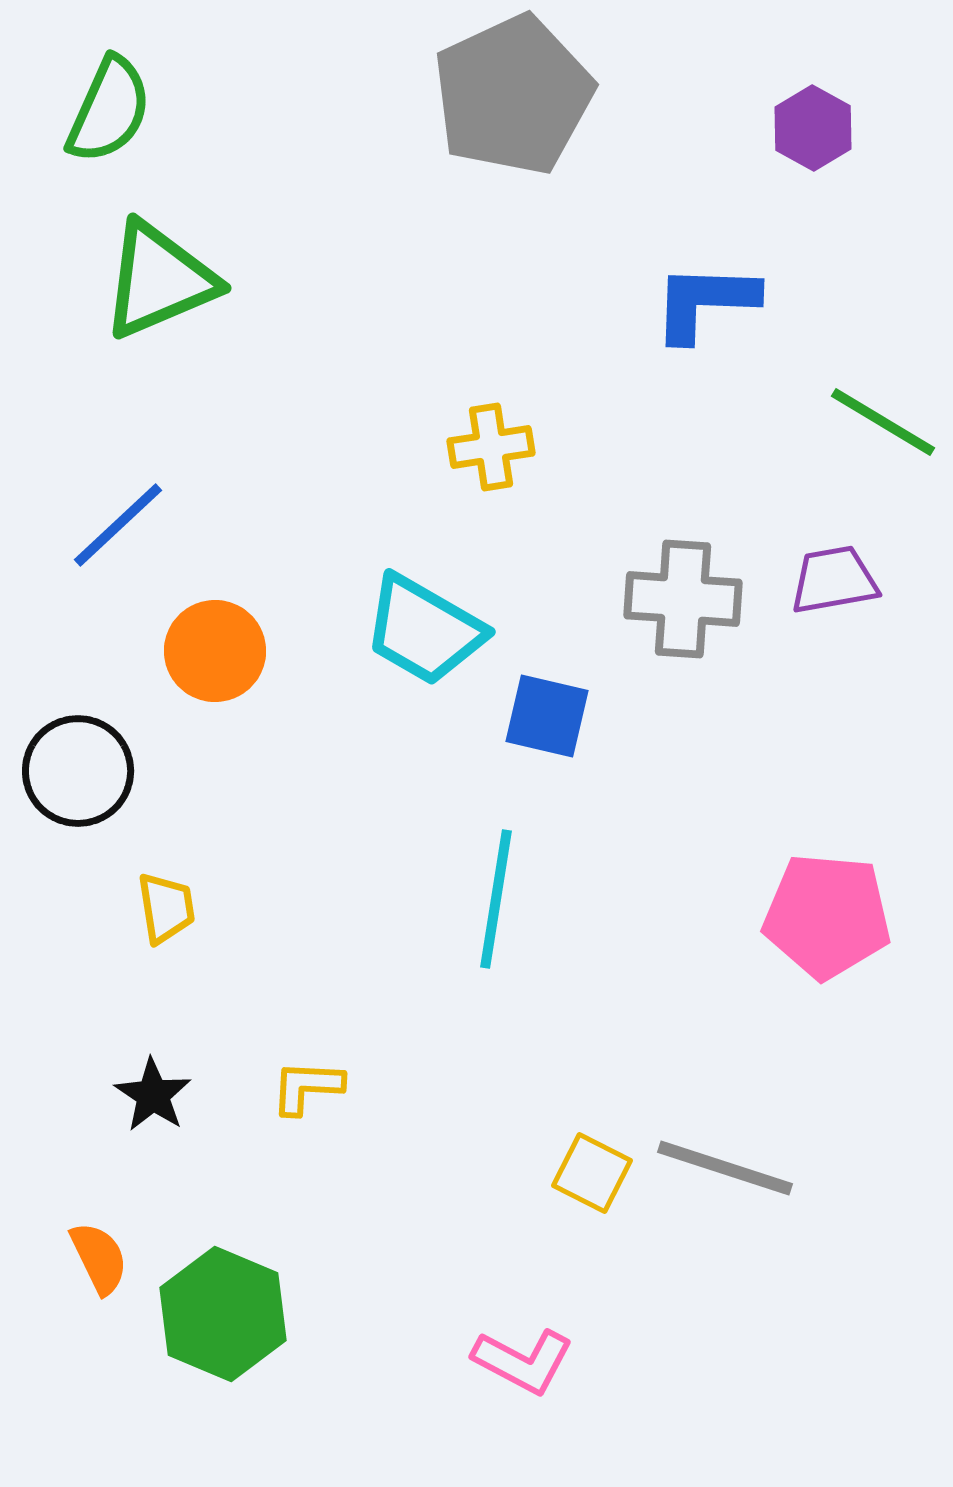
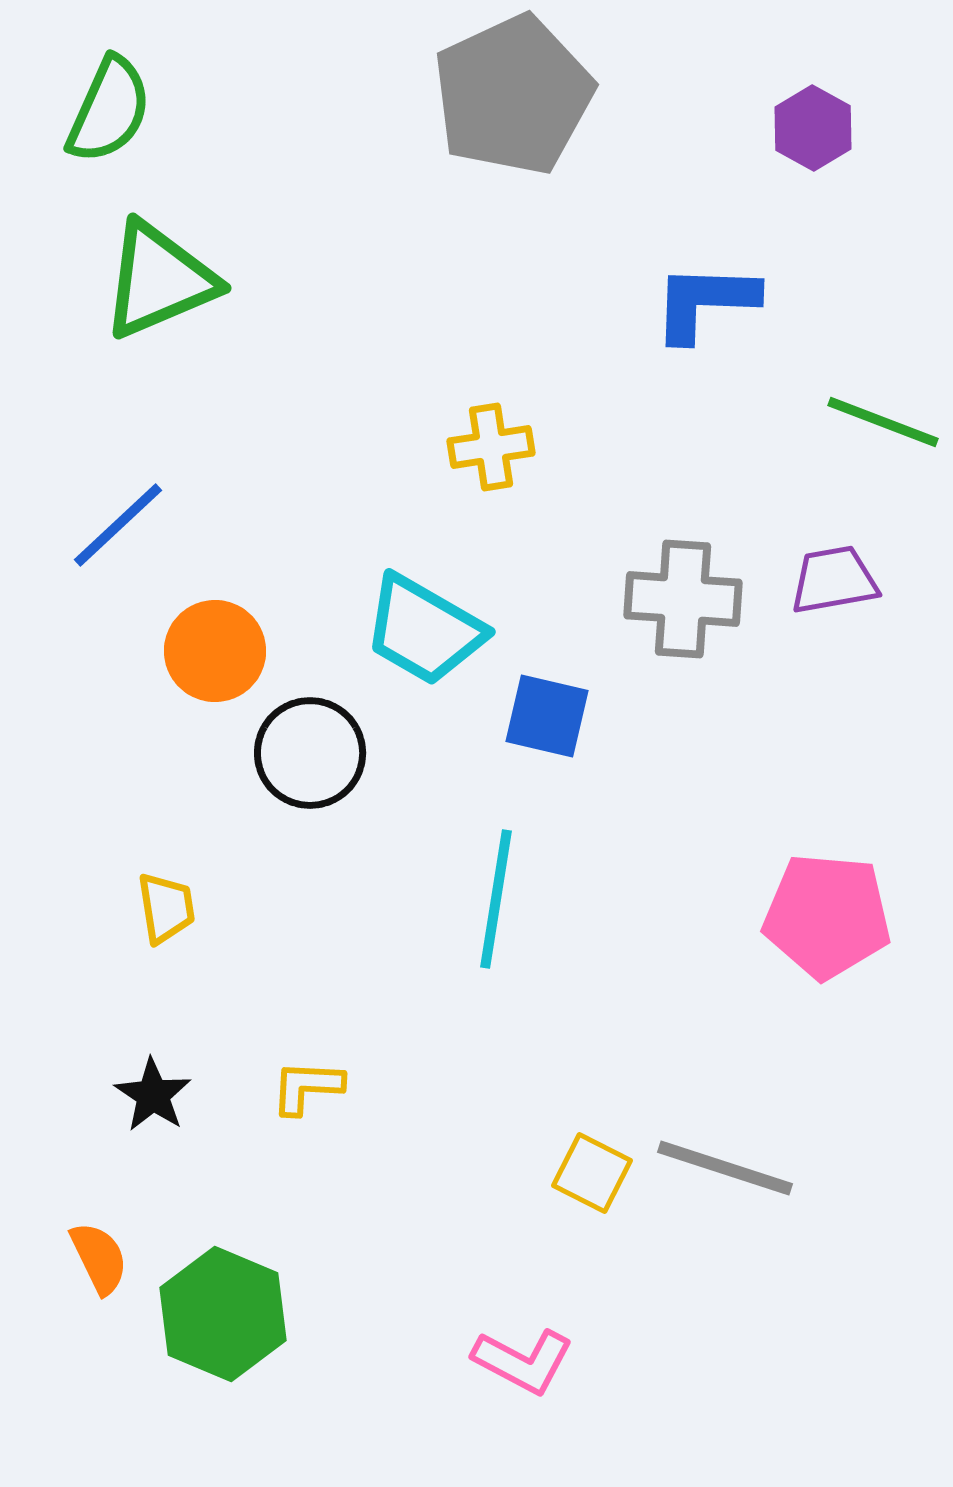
green line: rotated 10 degrees counterclockwise
black circle: moved 232 px right, 18 px up
